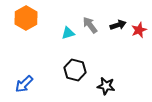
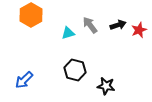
orange hexagon: moved 5 px right, 3 px up
blue arrow: moved 4 px up
